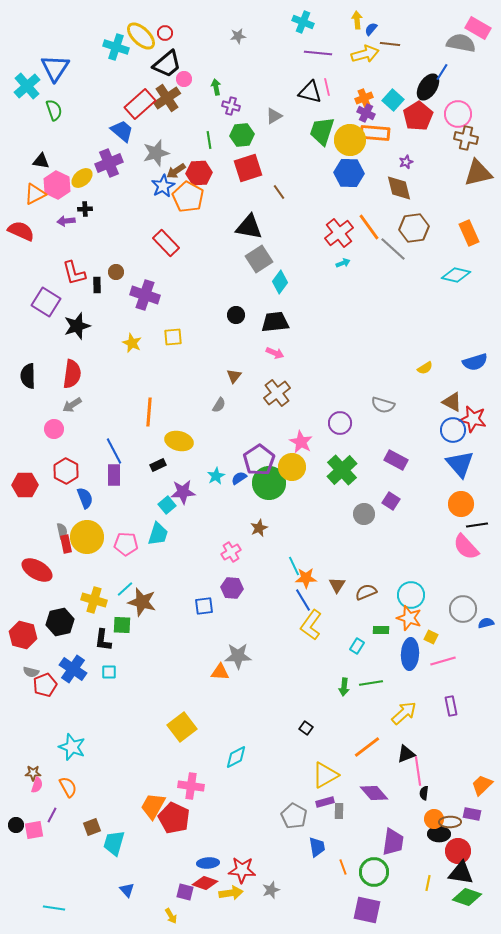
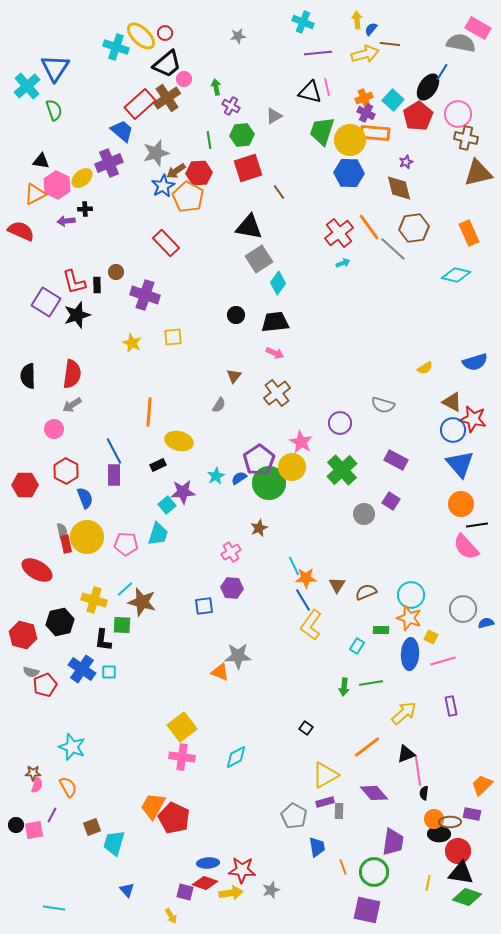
purple line at (318, 53): rotated 12 degrees counterclockwise
purple cross at (231, 106): rotated 12 degrees clockwise
red L-shape at (74, 273): moved 9 px down
cyan diamond at (280, 282): moved 2 px left, 1 px down
black star at (77, 326): moved 11 px up
blue cross at (73, 669): moved 9 px right
orange triangle at (220, 672): rotated 18 degrees clockwise
pink cross at (191, 786): moved 9 px left, 29 px up
